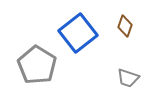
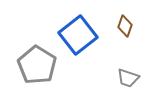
blue square: moved 2 px down
